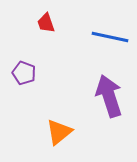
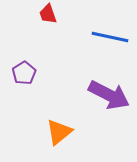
red trapezoid: moved 2 px right, 9 px up
purple pentagon: rotated 20 degrees clockwise
purple arrow: moved 1 px up; rotated 135 degrees clockwise
